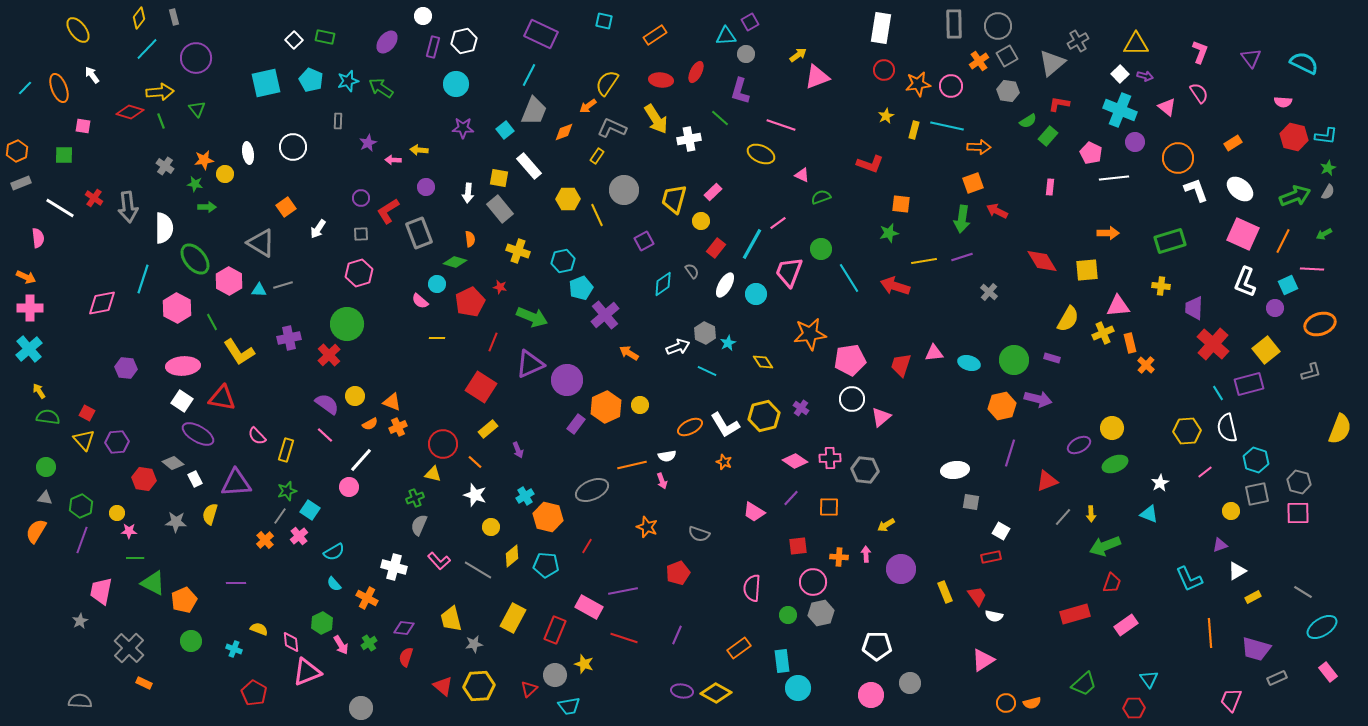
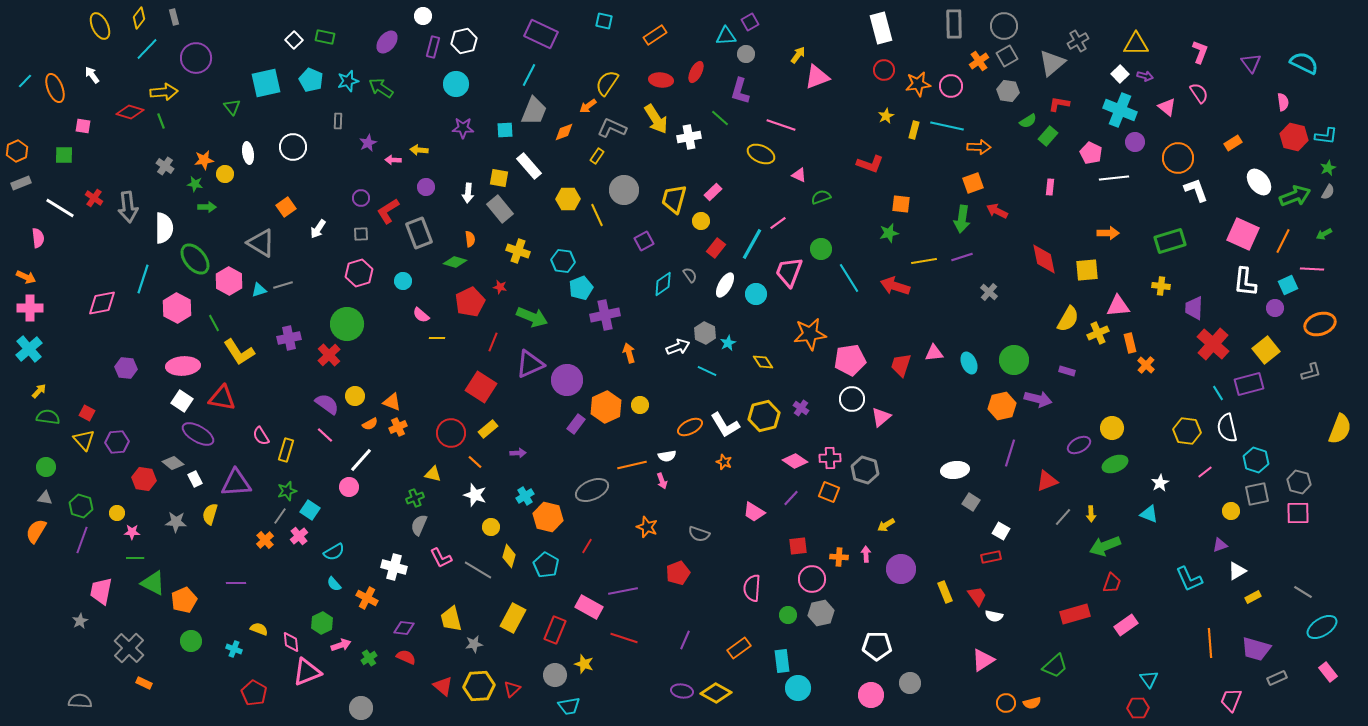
gray circle at (998, 26): moved 6 px right
white rectangle at (881, 28): rotated 24 degrees counterclockwise
yellow ellipse at (78, 30): moved 22 px right, 4 px up; rotated 12 degrees clockwise
yellow arrow at (798, 55): rotated 18 degrees counterclockwise
purple triangle at (1251, 58): moved 5 px down
cyan line at (25, 88): moved 7 px up
orange ellipse at (59, 88): moved 4 px left
yellow arrow at (160, 92): moved 4 px right
pink semicircle at (1283, 102): rotated 102 degrees counterclockwise
green triangle at (197, 109): moved 35 px right, 2 px up
cyan square at (505, 130): rotated 36 degrees clockwise
white cross at (689, 139): moved 2 px up
pink triangle at (802, 175): moved 3 px left
white ellipse at (1240, 189): moved 19 px right, 7 px up; rotated 12 degrees clockwise
cyan hexagon at (563, 261): rotated 20 degrees clockwise
red diamond at (1042, 261): moved 2 px right, 2 px up; rotated 20 degrees clockwise
gray semicircle at (692, 271): moved 2 px left, 4 px down
white L-shape at (1245, 282): rotated 16 degrees counterclockwise
cyan circle at (437, 284): moved 34 px left, 3 px up
cyan triangle at (259, 290): rotated 21 degrees counterclockwise
pink semicircle at (420, 301): moved 1 px right, 14 px down
purple cross at (605, 315): rotated 28 degrees clockwise
green line at (212, 322): moved 2 px right, 1 px down
yellow cross at (1103, 333): moved 5 px left
orange arrow at (629, 353): rotated 42 degrees clockwise
purple rectangle at (1052, 358): moved 15 px right, 13 px down
cyan ellipse at (969, 363): rotated 50 degrees clockwise
yellow arrow at (39, 391): rotated 77 degrees clockwise
yellow hexagon at (1187, 431): rotated 12 degrees clockwise
pink semicircle at (257, 436): moved 4 px right; rotated 12 degrees clockwise
red circle at (443, 444): moved 8 px right, 11 px up
purple arrow at (518, 450): moved 3 px down; rotated 70 degrees counterclockwise
gray hexagon at (865, 470): rotated 12 degrees clockwise
gray square at (971, 502): rotated 24 degrees clockwise
green hexagon at (81, 506): rotated 20 degrees counterclockwise
orange square at (829, 507): moved 15 px up; rotated 20 degrees clockwise
pink star at (129, 531): moved 3 px right, 1 px down
yellow diamond at (512, 556): moved 3 px left; rotated 35 degrees counterclockwise
pink L-shape at (439, 561): moved 2 px right, 3 px up; rotated 15 degrees clockwise
cyan pentagon at (546, 565): rotated 25 degrees clockwise
pink circle at (813, 582): moved 1 px left, 3 px up
orange line at (1210, 633): moved 10 px down
purple line at (677, 635): moved 8 px right, 5 px down
green cross at (369, 643): moved 15 px down
pink arrow at (341, 645): rotated 78 degrees counterclockwise
red semicircle at (406, 657): rotated 96 degrees clockwise
green trapezoid at (1084, 684): moved 29 px left, 18 px up
red triangle at (529, 689): moved 17 px left
red hexagon at (1134, 708): moved 4 px right
